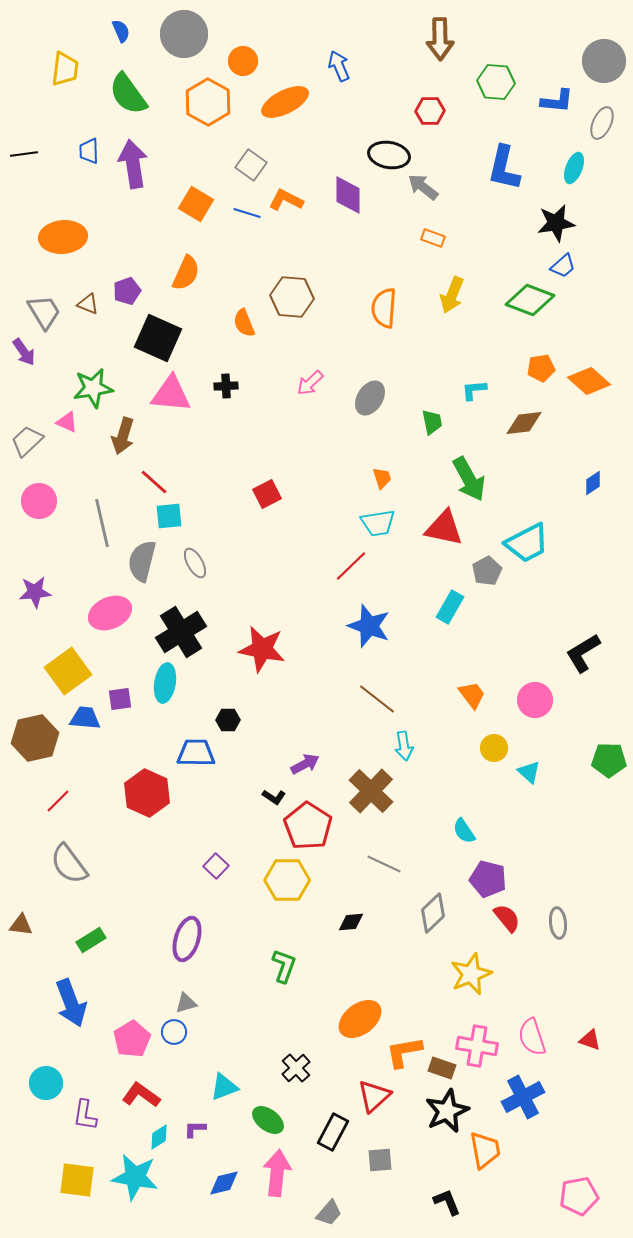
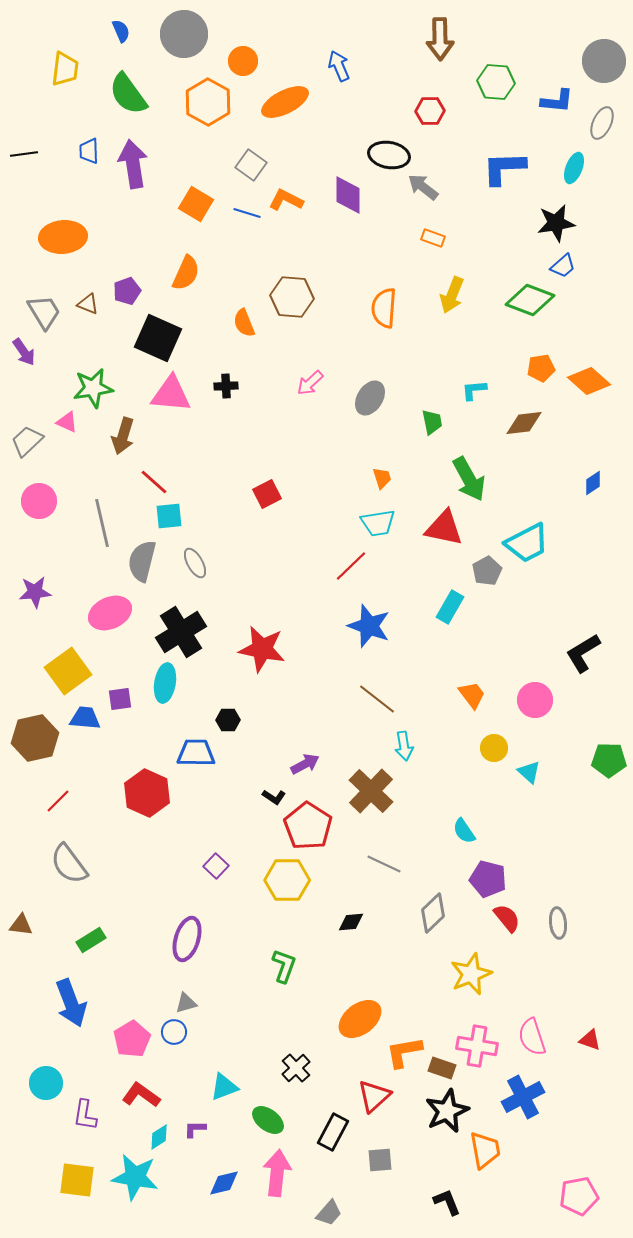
blue L-shape at (504, 168): rotated 75 degrees clockwise
